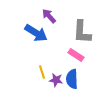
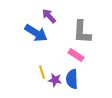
purple star: moved 1 px left
